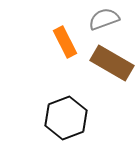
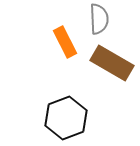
gray semicircle: moved 5 px left; rotated 108 degrees clockwise
